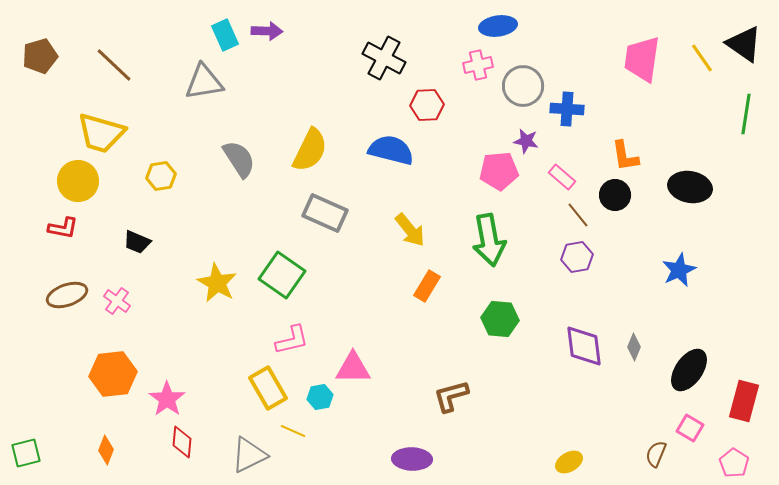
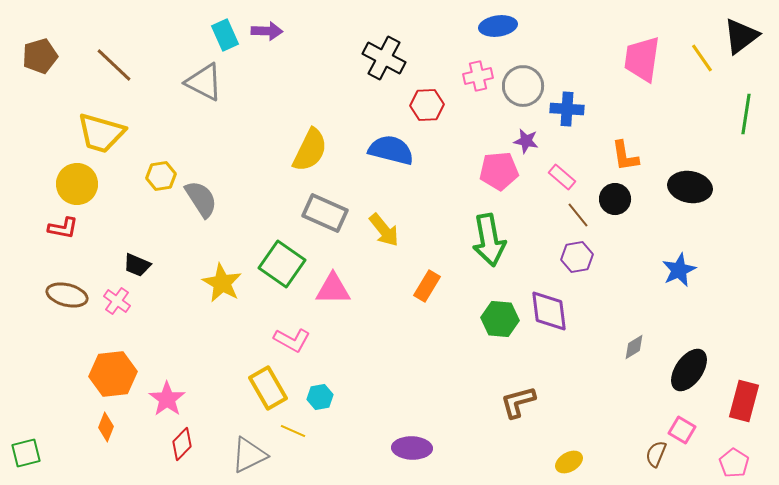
black triangle at (744, 44): moved 3 px left, 8 px up; rotated 48 degrees clockwise
pink cross at (478, 65): moved 11 px down
gray triangle at (204, 82): rotated 36 degrees clockwise
gray semicircle at (239, 159): moved 38 px left, 40 px down
yellow circle at (78, 181): moved 1 px left, 3 px down
black circle at (615, 195): moved 4 px down
yellow arrow at (410, 230): moved 26 px left
black trapezoid at (137, 242): moved 23 px down
green square at (282, 275): moved 11 px up
yellow star at (217, 283): moved 5 px right
brown ellipse at (67, 295): rotated 33 degrees clockwise
pink L-shape at (292, 340): rotated 42 degrees clockwise
purple diamond at (584, 346): moved 35 px left, 35 px up
gray diamond at (634, 347): rotated 36 degrees clockwise
pink triangle at (353, 368): moved 20 px left, 79 px up
brown L-shape at (451, 396): moved 67 px right, 6 px down
pink square at (690, 428): moved 8 px left, 2 px down
red diamond at (182, 442): moved 2 px down; rotated 40 degrees clockwise
orange diamond at (106, 450): moved 23 px up
purple ellipse at (412, 459): moved 11 px up
